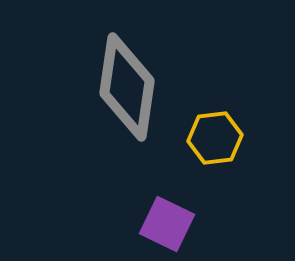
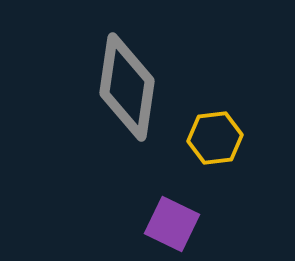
purple square: moved 5 px right
